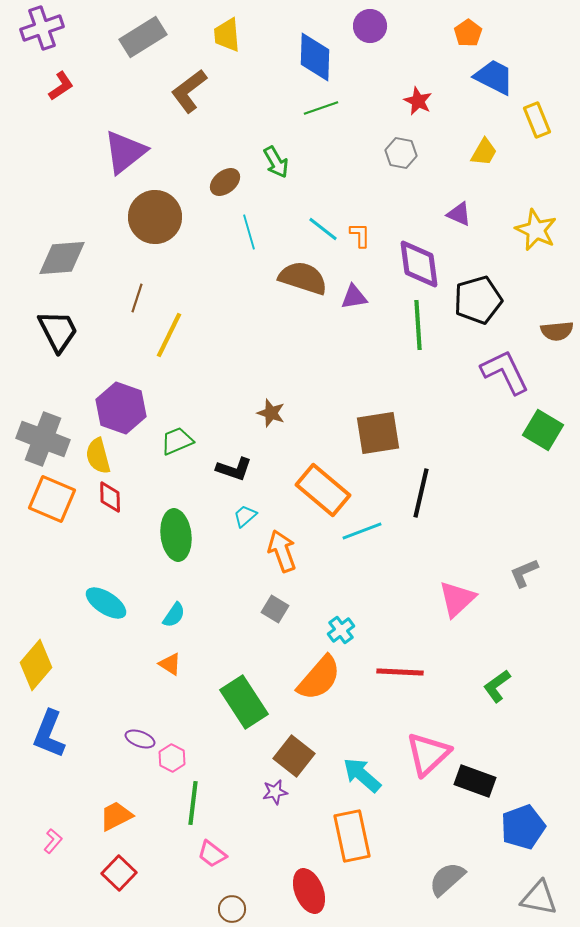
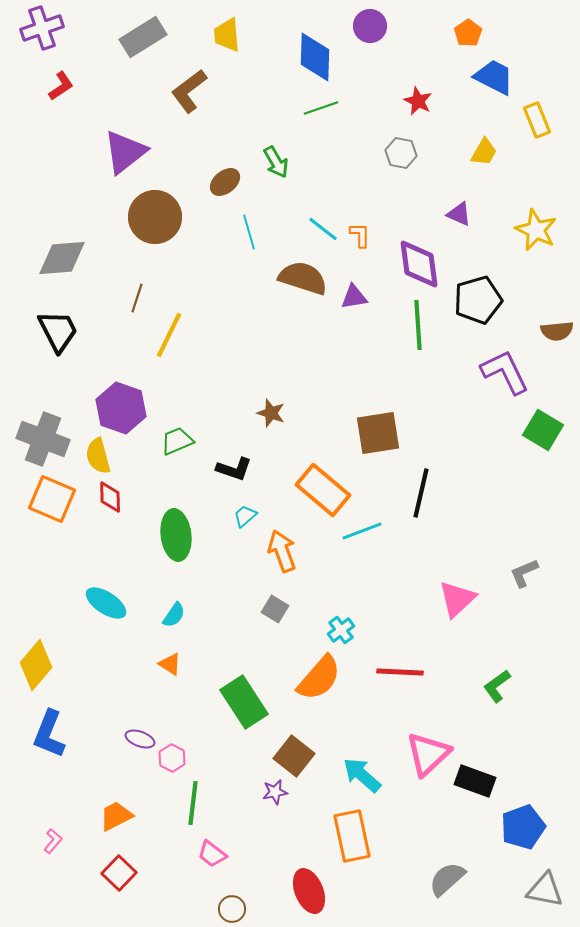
gray triangle at (539, 898): moved 6 px right, 8 px up
